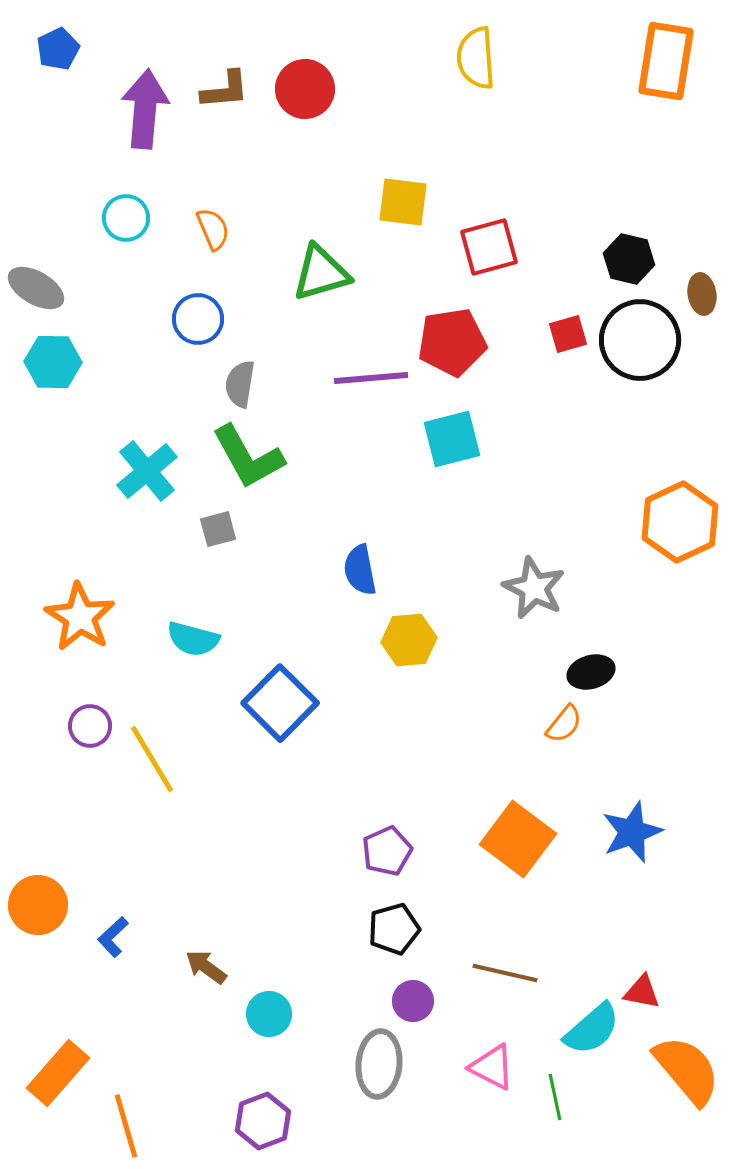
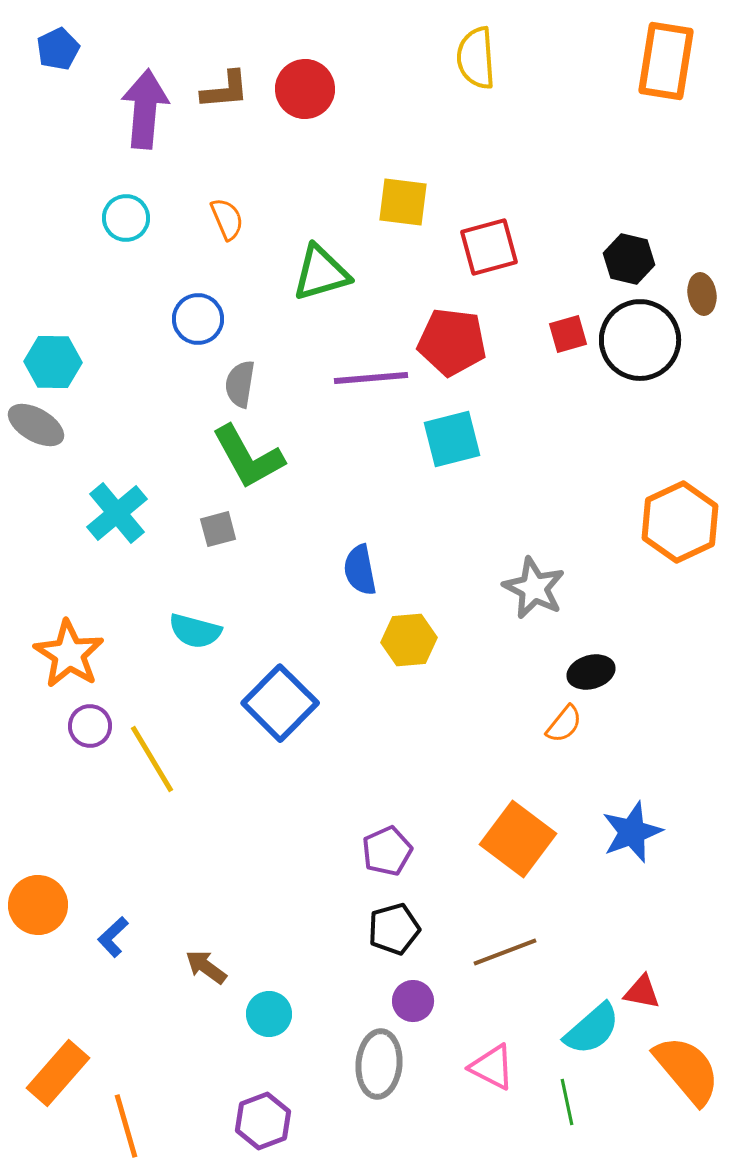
orange semicircle at (213, 229): moved 14 px right, 10 px up
gray ellipse at (36, 288): moved 137 px down
red pentagon at (452, 342): rotated 16 degrees clockwise
cyan cross at (147, 471): moved 30 px left, 42 px down
orange star at (80, 617): moved 11 px left, 37 px down
cyan semicircle at (193, 639): moved 2 px right, 8 px up
brown line at (505, 973): moved 21 px up; rotated 34 degrees counterclockwise
green line at (555, 1097): moved 12 px right, 5 px down
